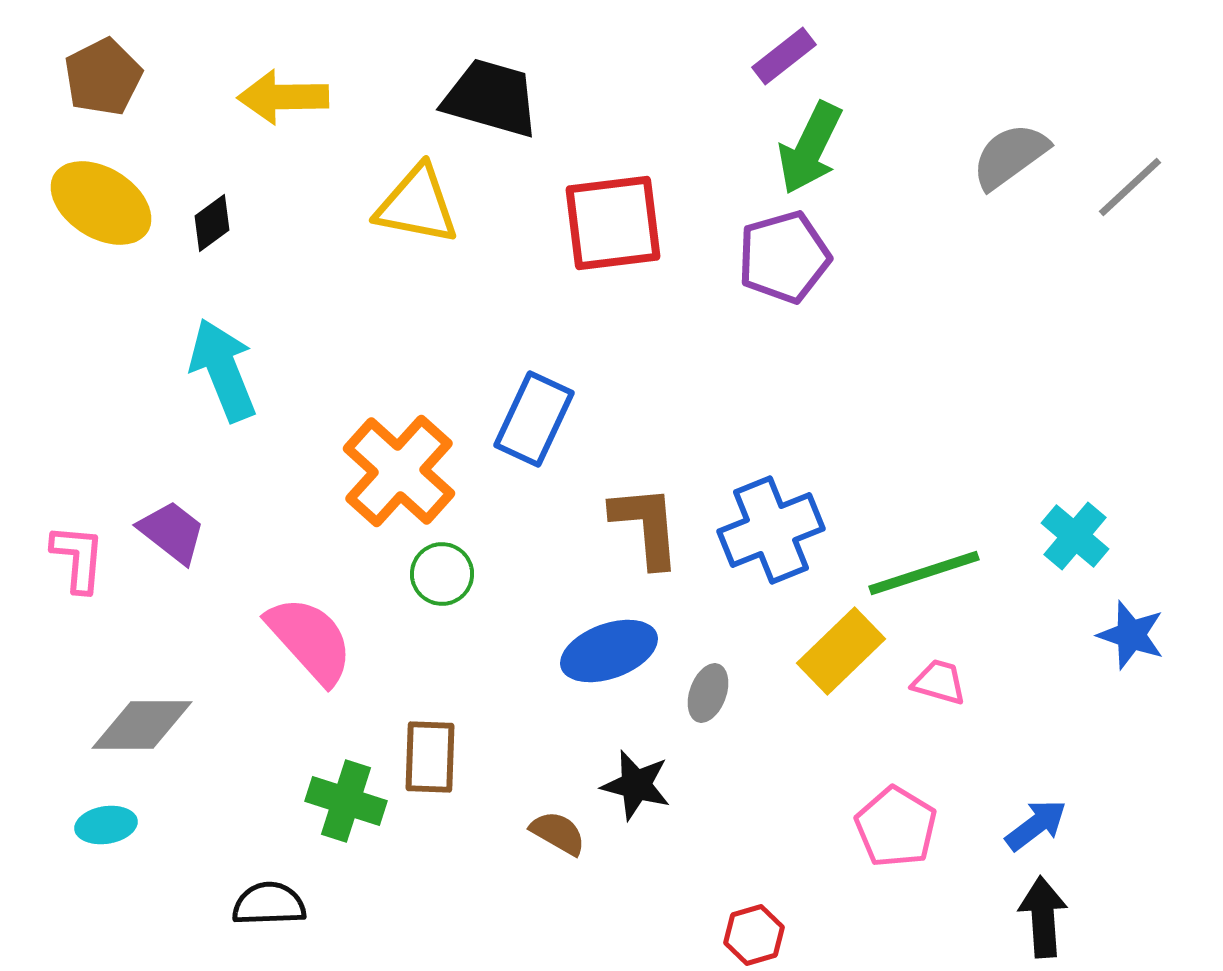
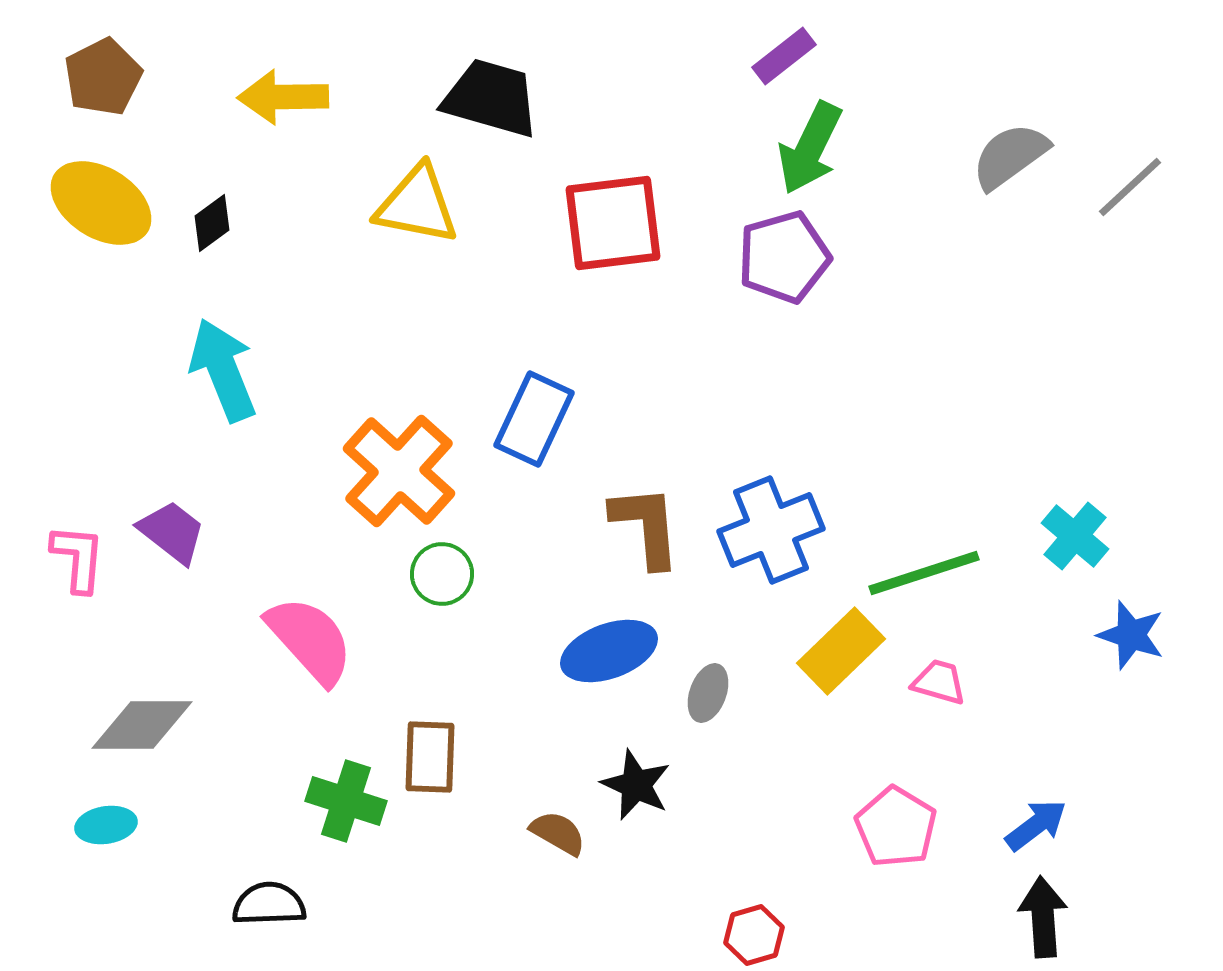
black star: rotated 10 degrees clockwise
